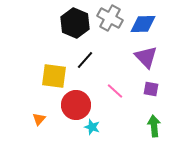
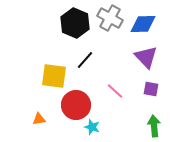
orange triangle: rotated 40 degrees clockwise
